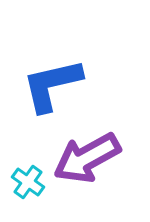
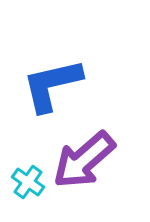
purple arrow: moved 3 px left, 2 px down; rotated 12 degrees counterclockwise
